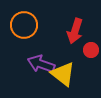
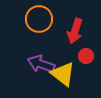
orange circle: moved 15 px right, 6 px up
red circle: moved 5 px left, 6 px down
